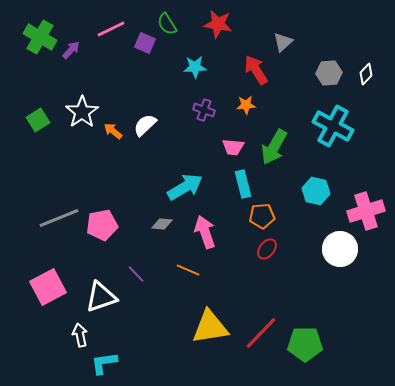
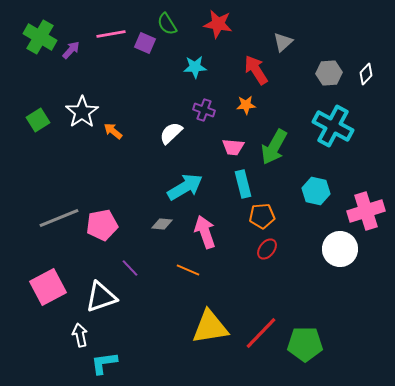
pink line: moved 5 px down; rotated 16 degrees clockwise
white semicircle: moved 26 px right, 8 px down
purple line: moved 6 px left, 6 px up
